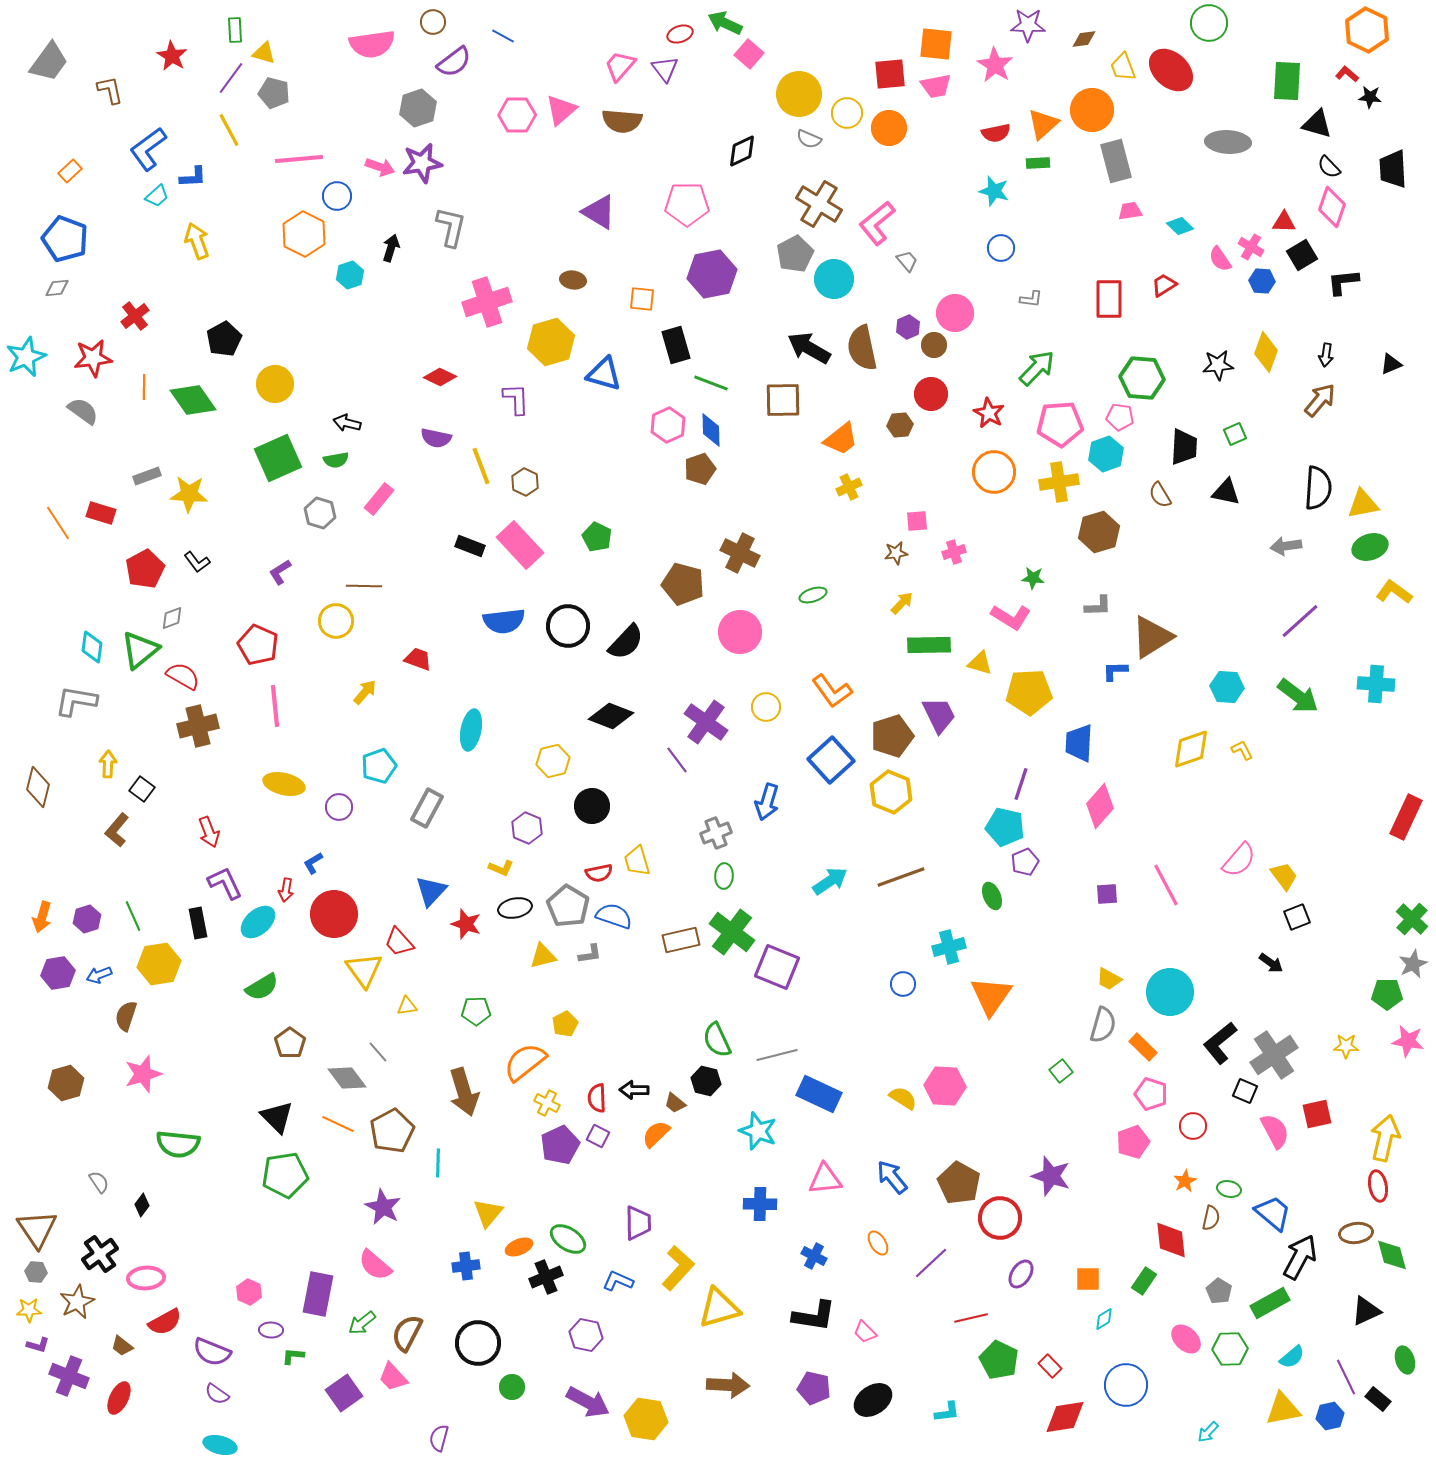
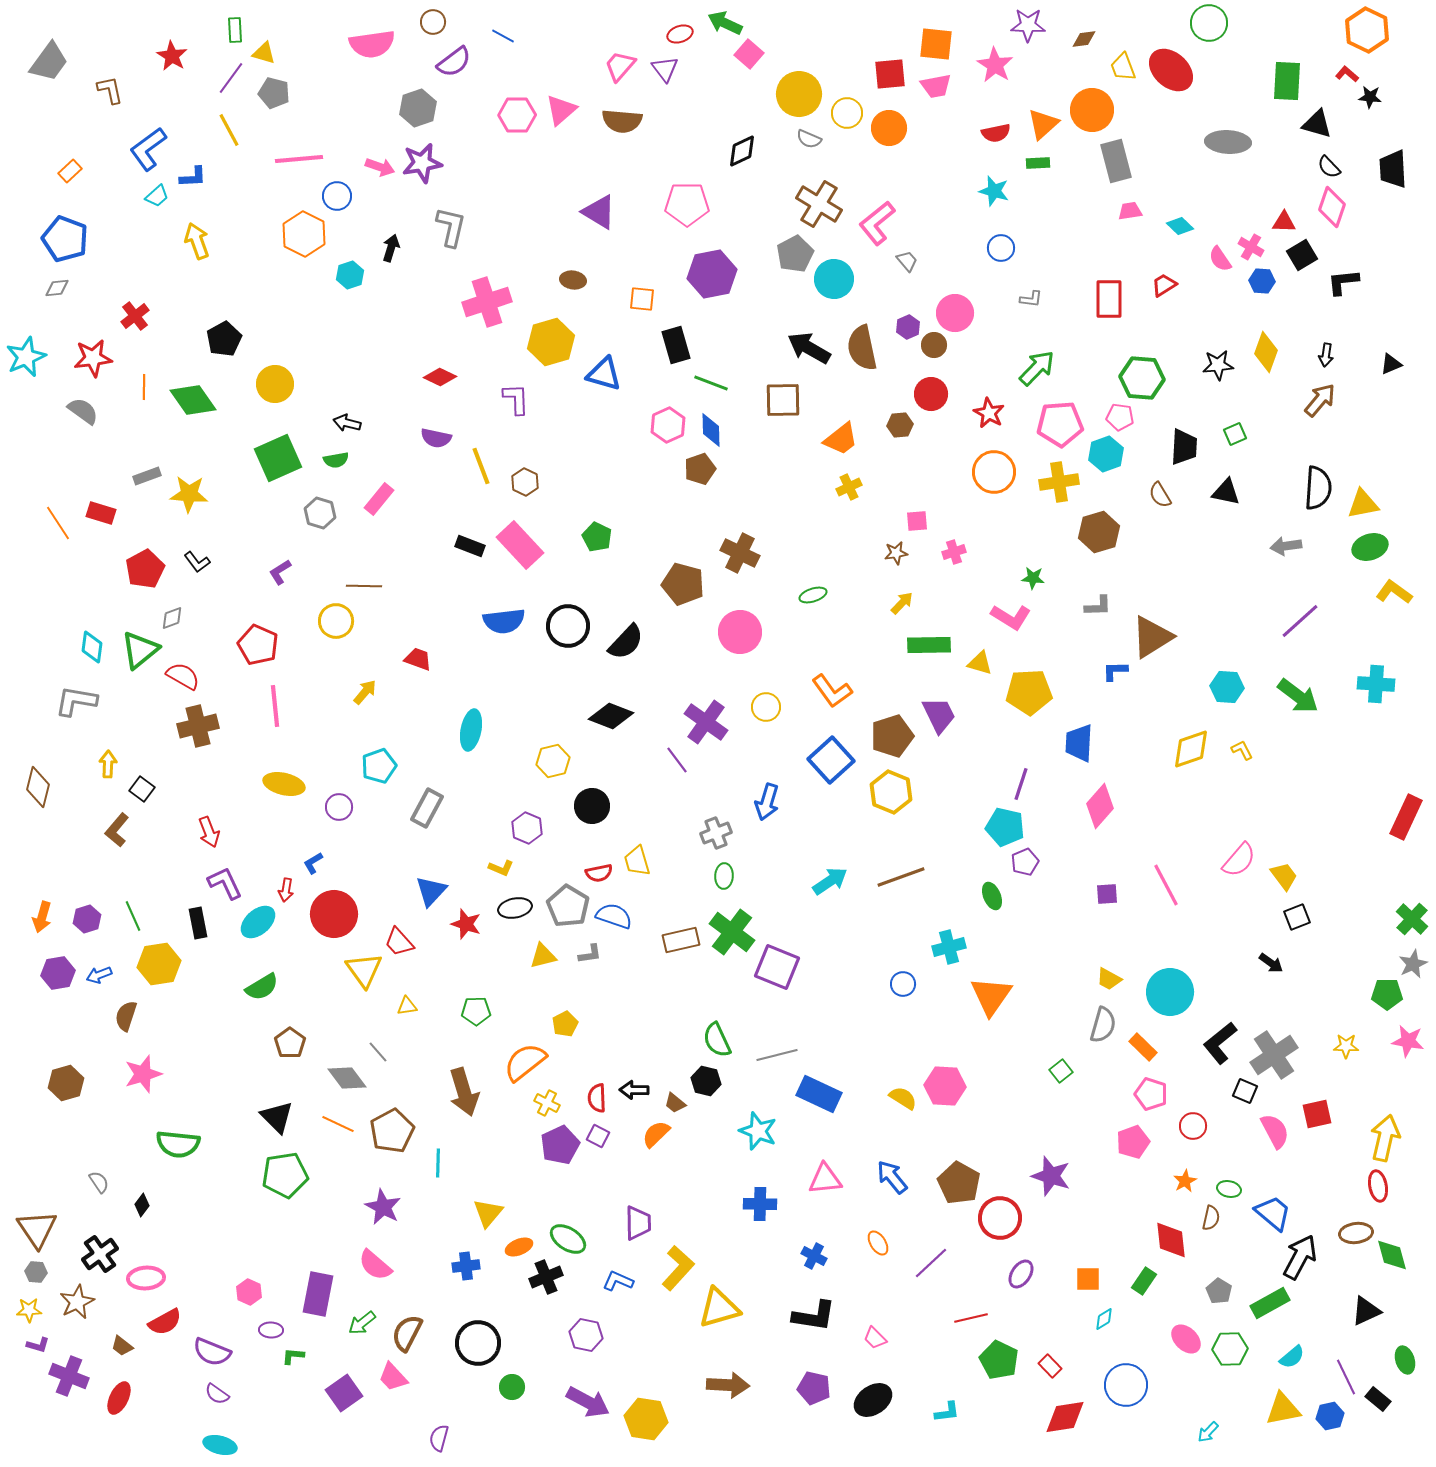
pink trapezoid at (865, 1332): moved 10 px right, 6 px down
